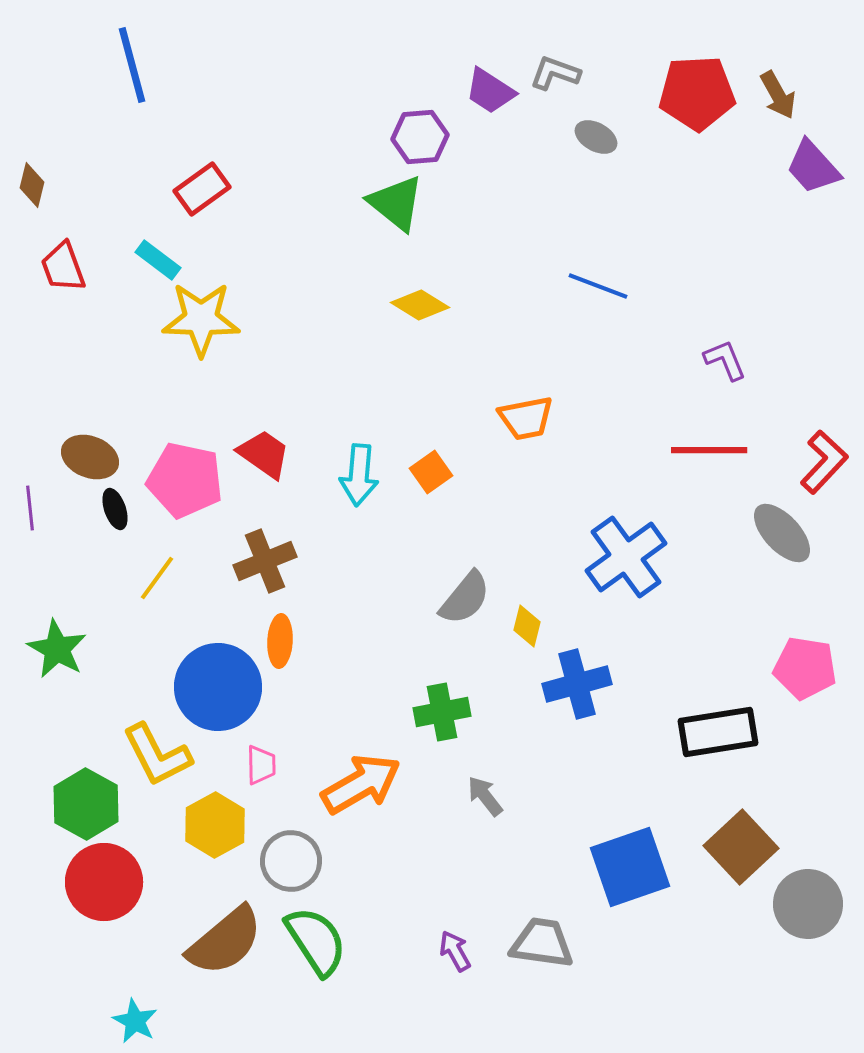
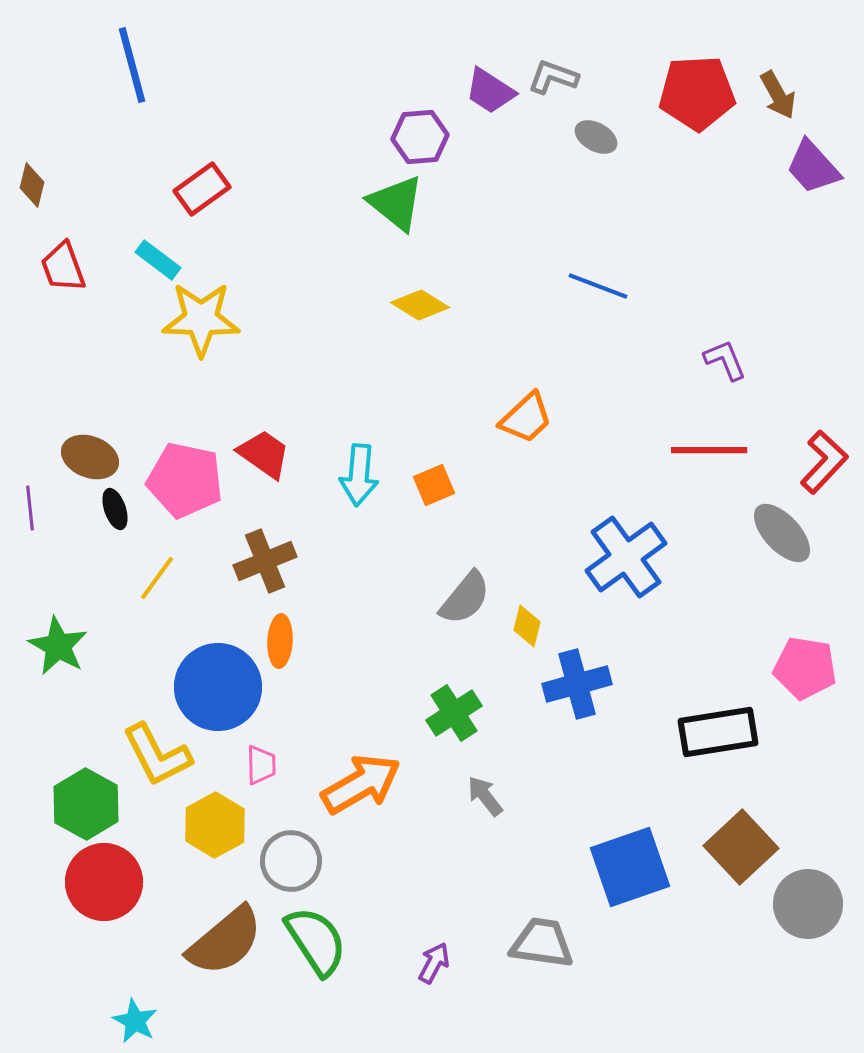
gray L-shape at (555, 73): moved 2 px left, 4 px down
orange trapezoid at (526, 418): rotated 32 degrees counterclockwise
orange square at (431, 472): moved 3 px right, 13 px down; rotated 12 degrees clockwise
green star at (57, 649): moved 1 px right, 3 px up
green cross at (442, 712): moved 12 px right, 1 px down; rotated 22 degrees counterclockwise
purple arrow at (455, 951): moved 21 px left, 12 px down; rotated 57 degrees clockwise
